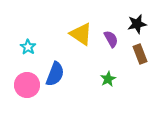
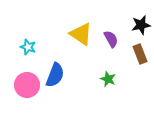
black star: moved 4 px right, 1 px down
cyan star: rotated 14 degrees counterclockwise
blue semicircle: moved 1 px down
green star: rotated 21 degrees counterclockwise
